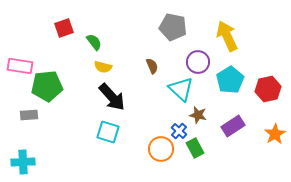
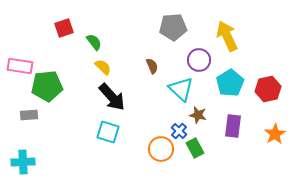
gray pentagon: rotated 16 degrees counterclockwise
purple circle: moved 1 px right, 2 px up
yellow semicircle: rotated 150 degrees counterclockwise
cyan pentagon: moved 3 px down
purple rectangle: rotated 50 degrees counterclockwise
